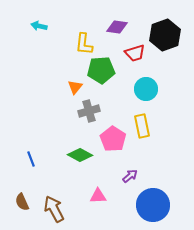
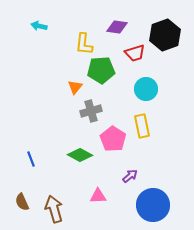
gray cross: moved 2 px right
brown arrow: rotated 12 degrees clockwise
